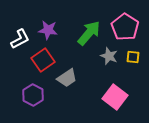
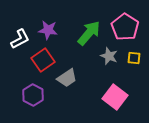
yellow square: moved 1 px right, 1 px down
